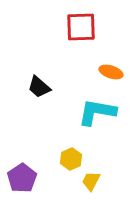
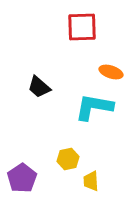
red square: moved 1 px right
cyan L-shape: moved 3 px left, 5 px up
yellow hexagon: moved 3 px left; rotated 10 degrees clockwise
yellow trapezoid: rotated 30 degrees counterclockwise
